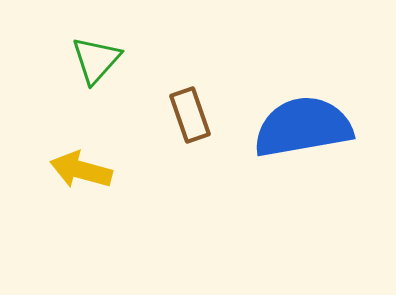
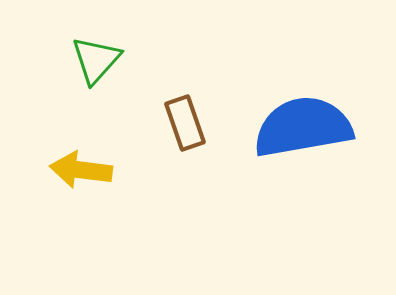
brown rectangle: moved 5 px left, 8 px down
yellow arrow: rotated 8 degrees counterclockwise
